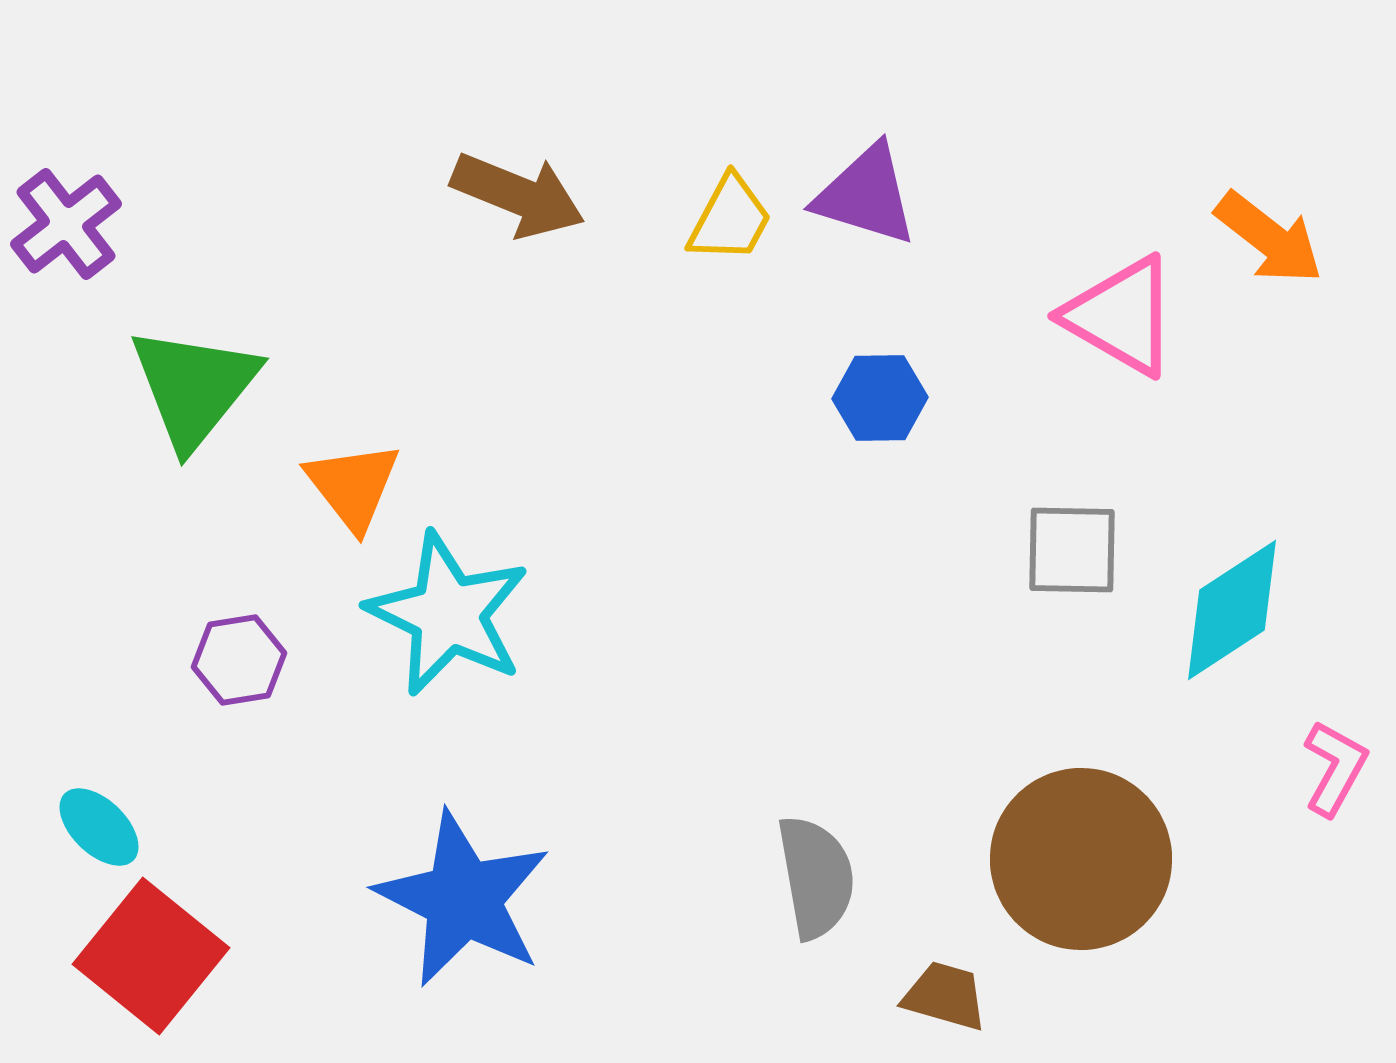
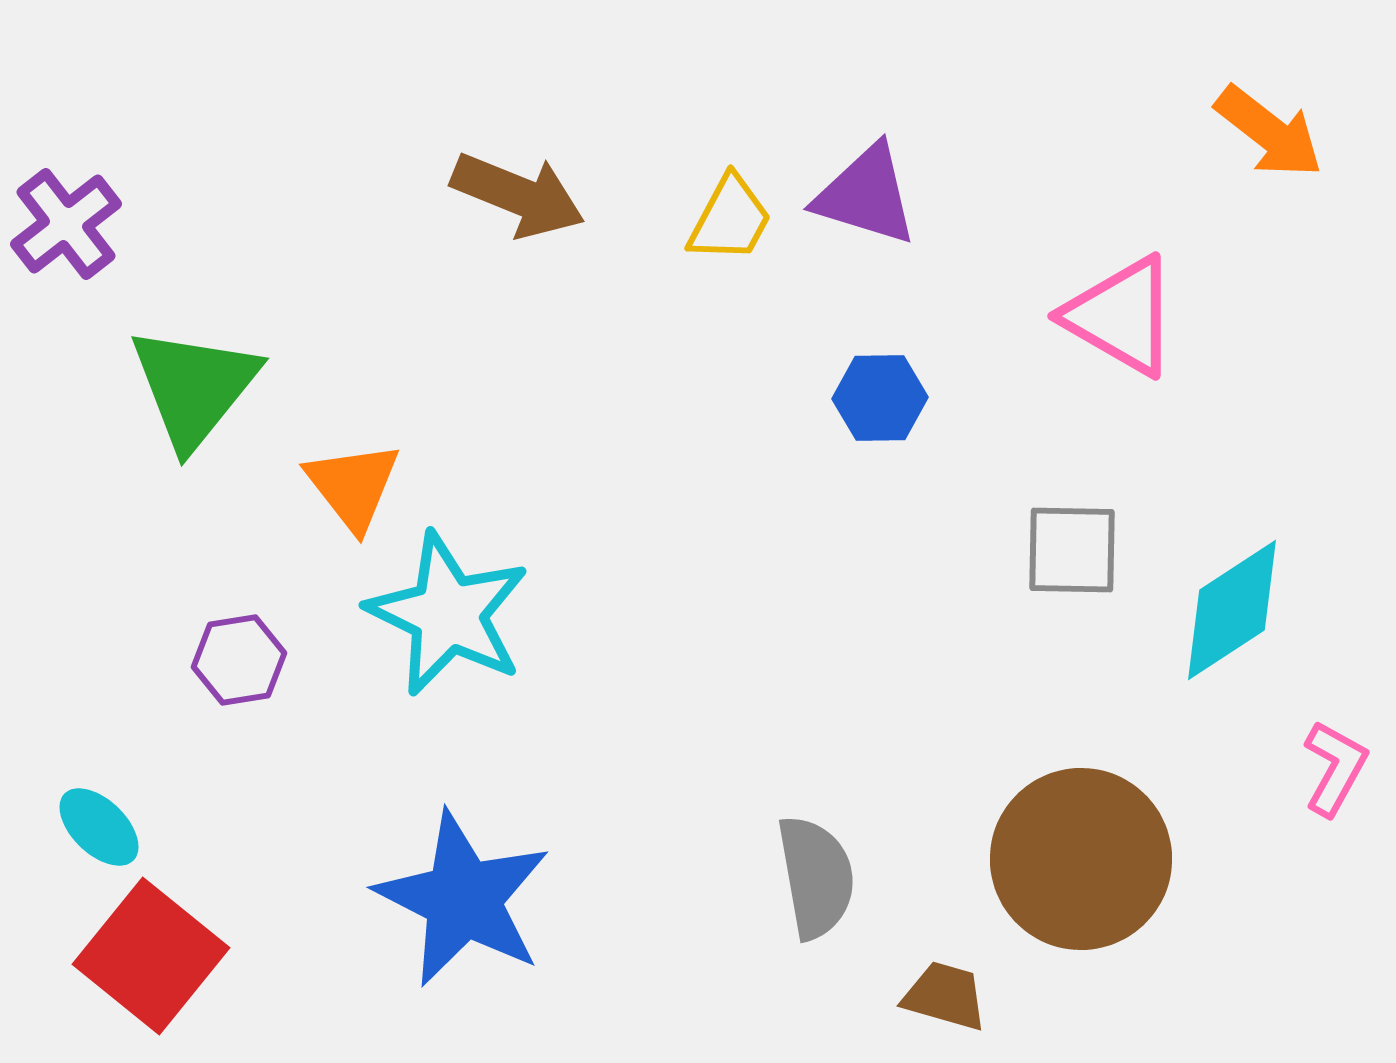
orange arrow: moved 106 px up
